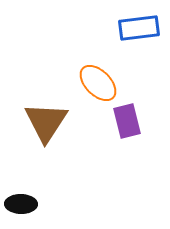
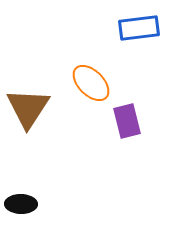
orange ellipse: moved 7 px left
brown triangle: moved 18 px left, 14 px up
